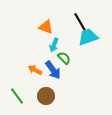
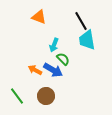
black line: moved 1 px right, 1 px up
orange triangle: moved 7 px left, 10 px up
cyan trapezoid: moved 1 px left, 3 px down; rotated 80 degrees counterclockwise
green semicircle: moved 1 px left, 1 px down
blue arrow: rotated 24 degrees counterclockwise
